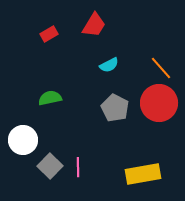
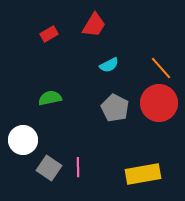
gray square: moved 1 px left, 2 px down; rotated 10 degrees counterclockwise
